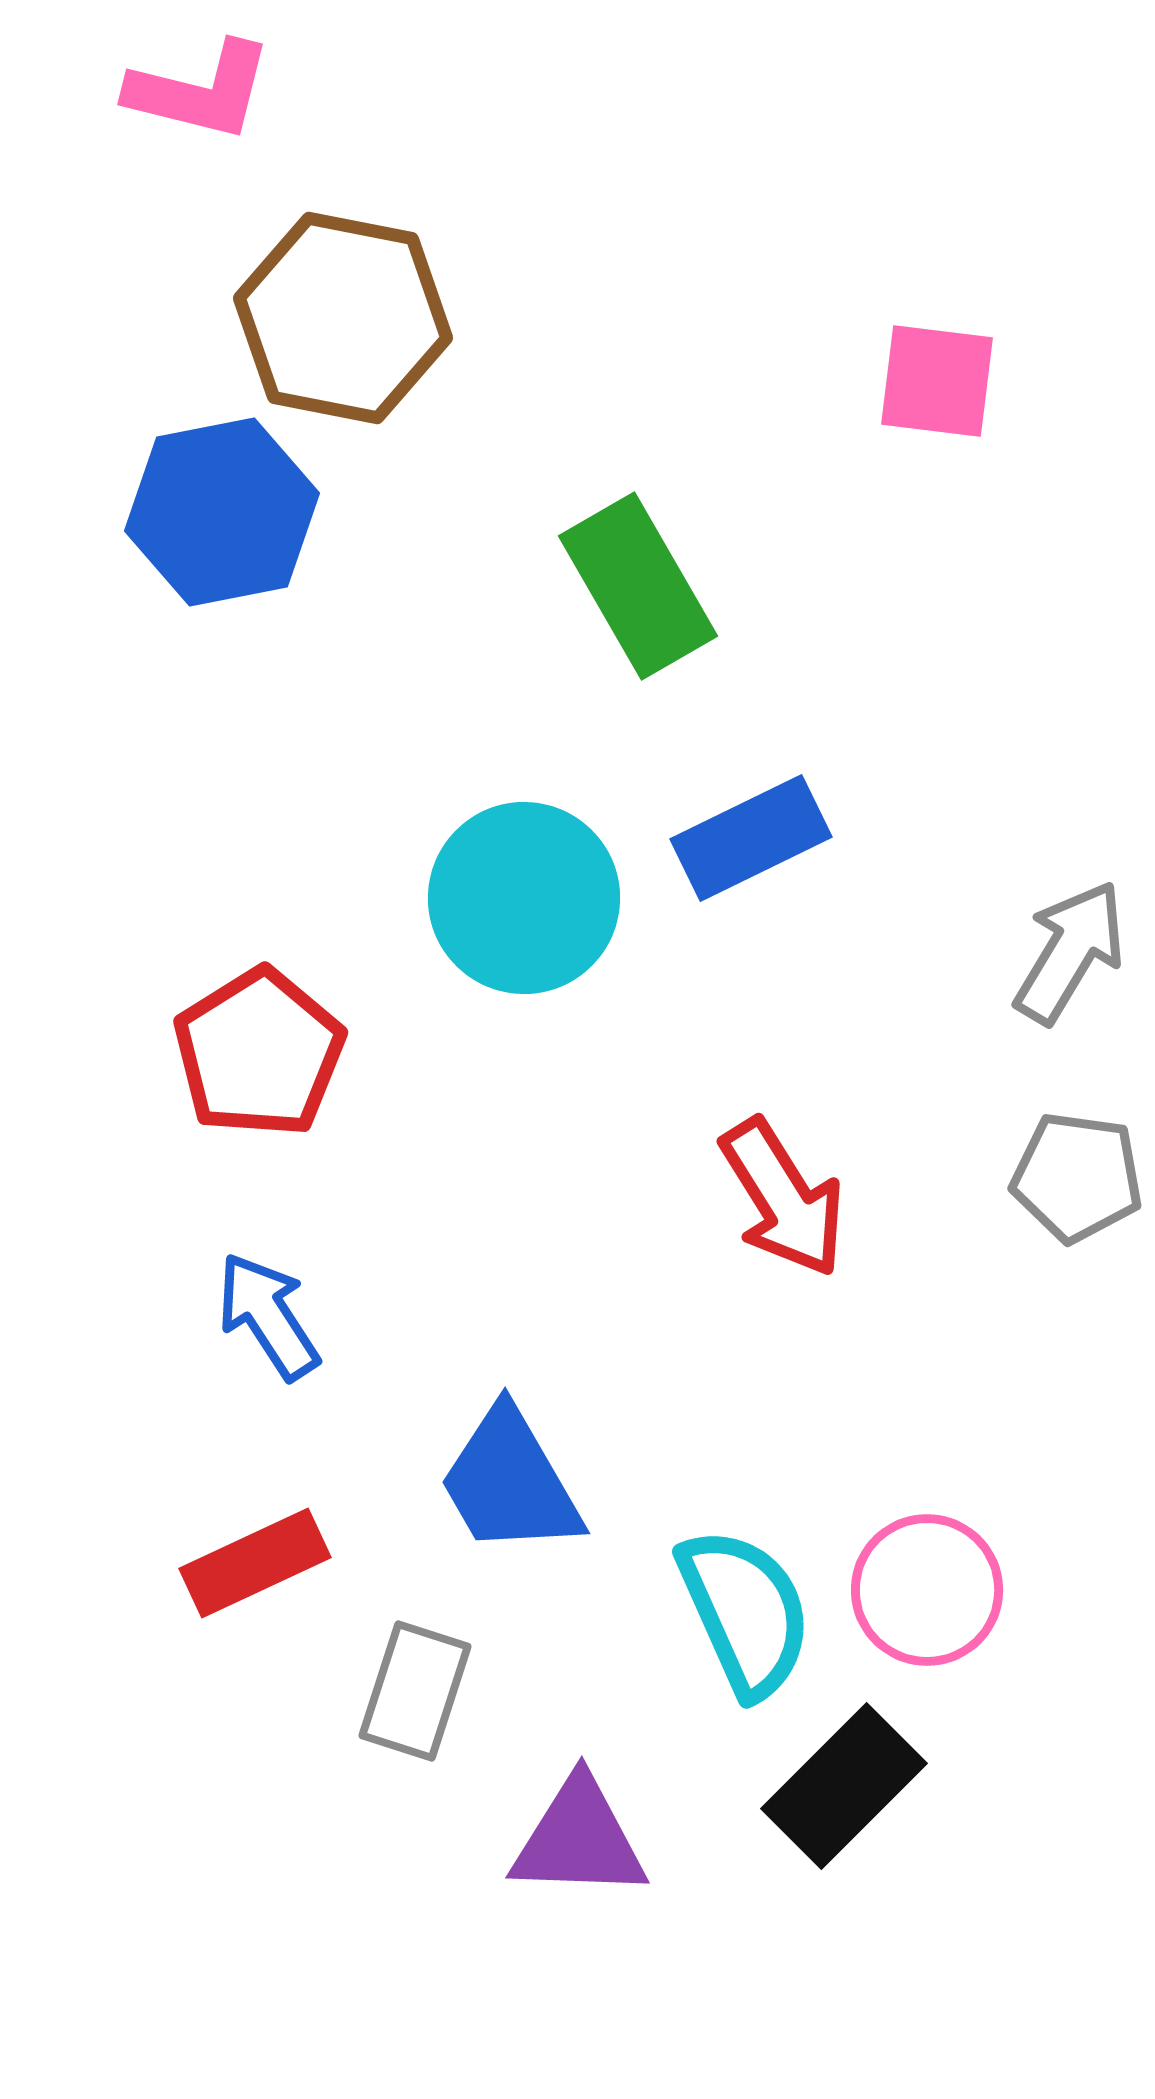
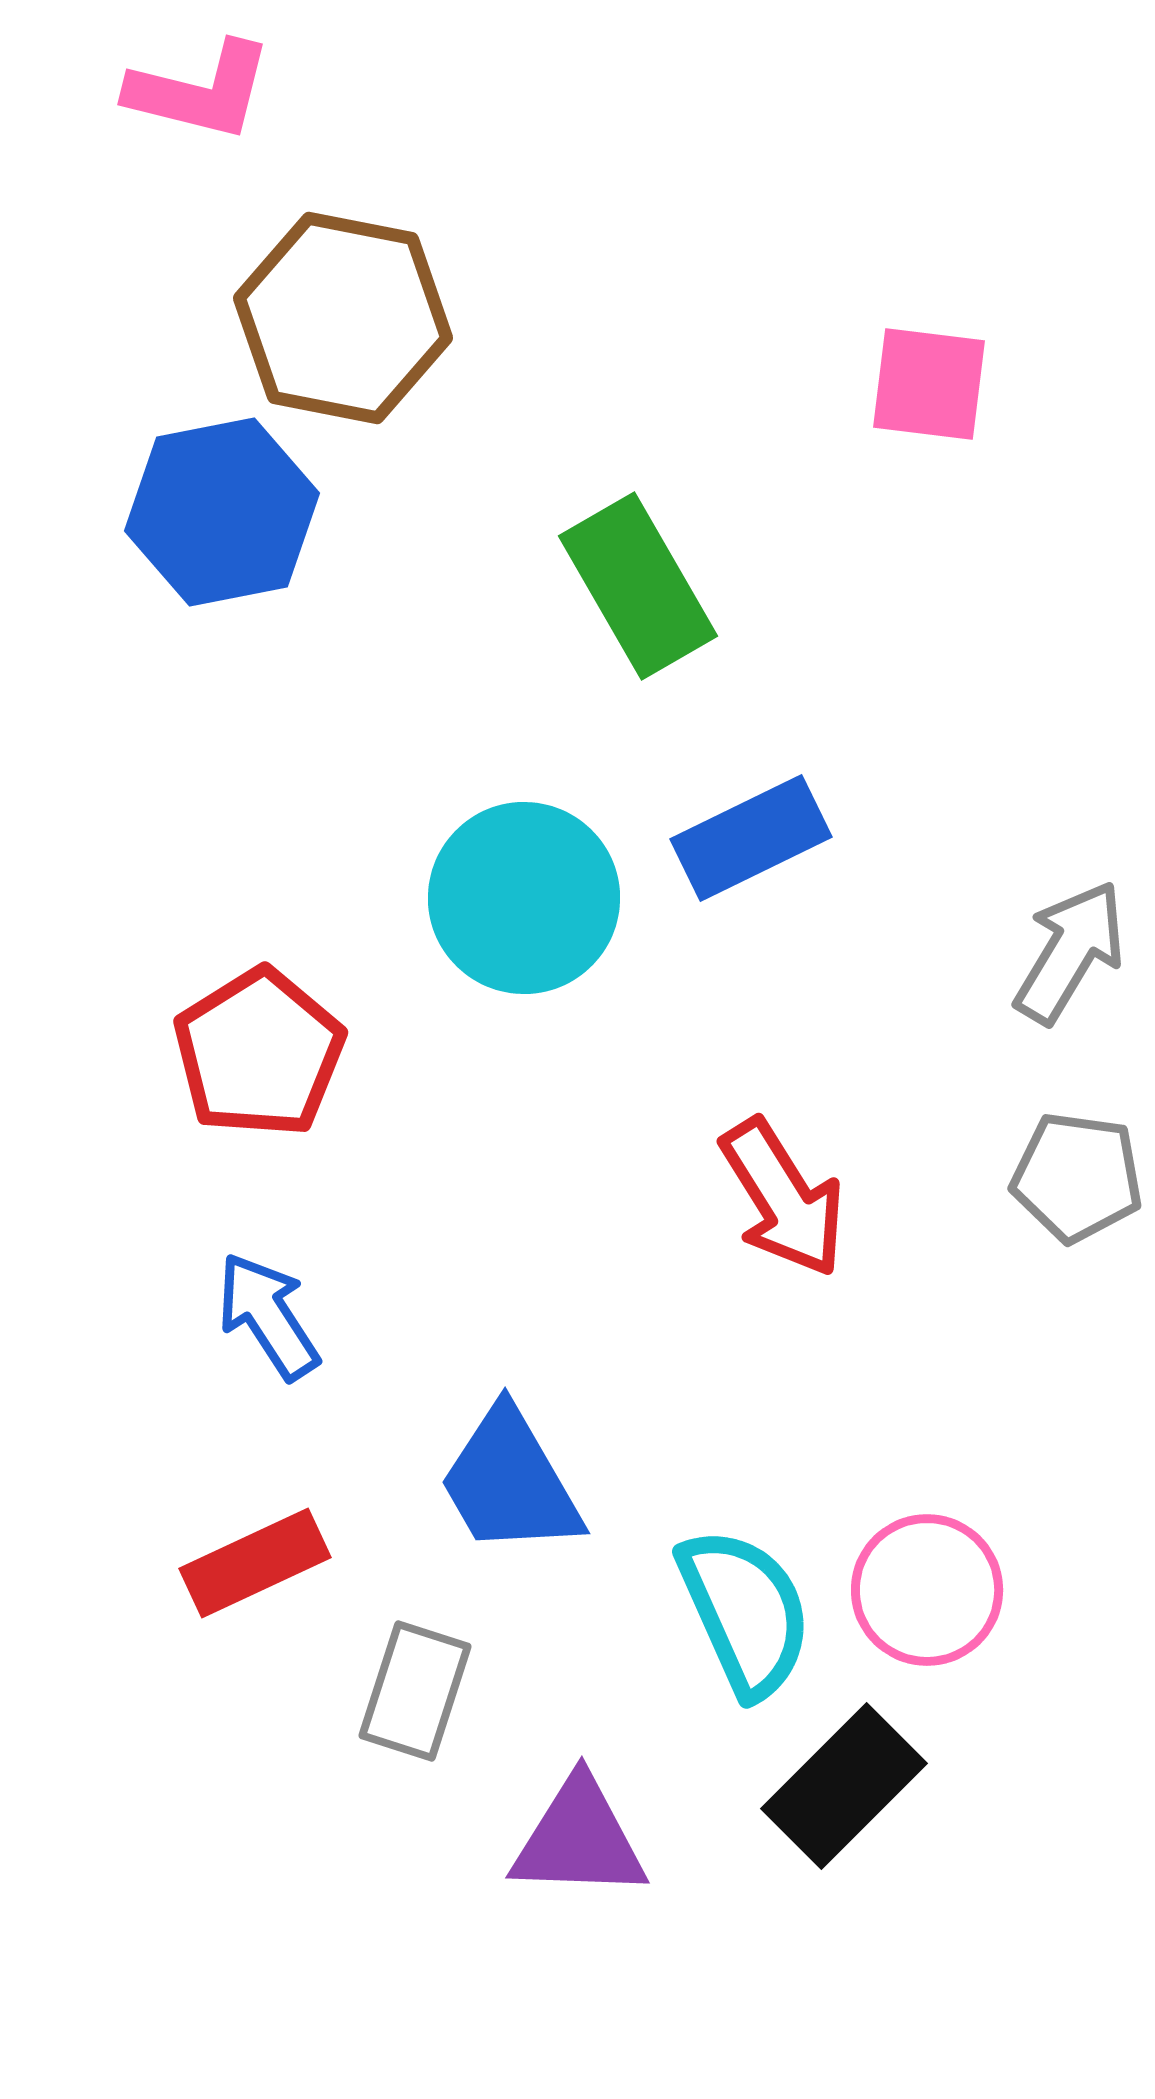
pink square: moved 8 px left, 3 px down
